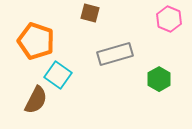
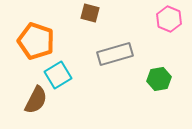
cyan square: rotated 24 degrees clockwise
green hexagon: rotated 20 degrees clockwise
